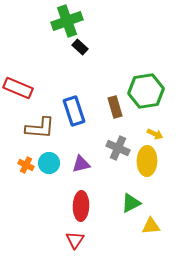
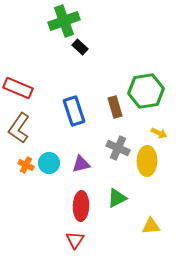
green cross: moved 3 px left
brown L-shape: moved 21 px left; rotated 120 degrees clockwise
yellow arrow: moved 4 px right, 1 px up
green triangle: moved 14 px left, 5 px up
